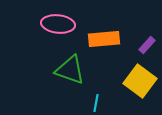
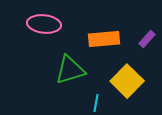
pink ellipse: moved 14 px left
purple rectangle: moved 6 px up
green triangle: rotated 36 degrees counterclockwise
yellow square: moved 13 px left; rotated 8 degrees clockwise
